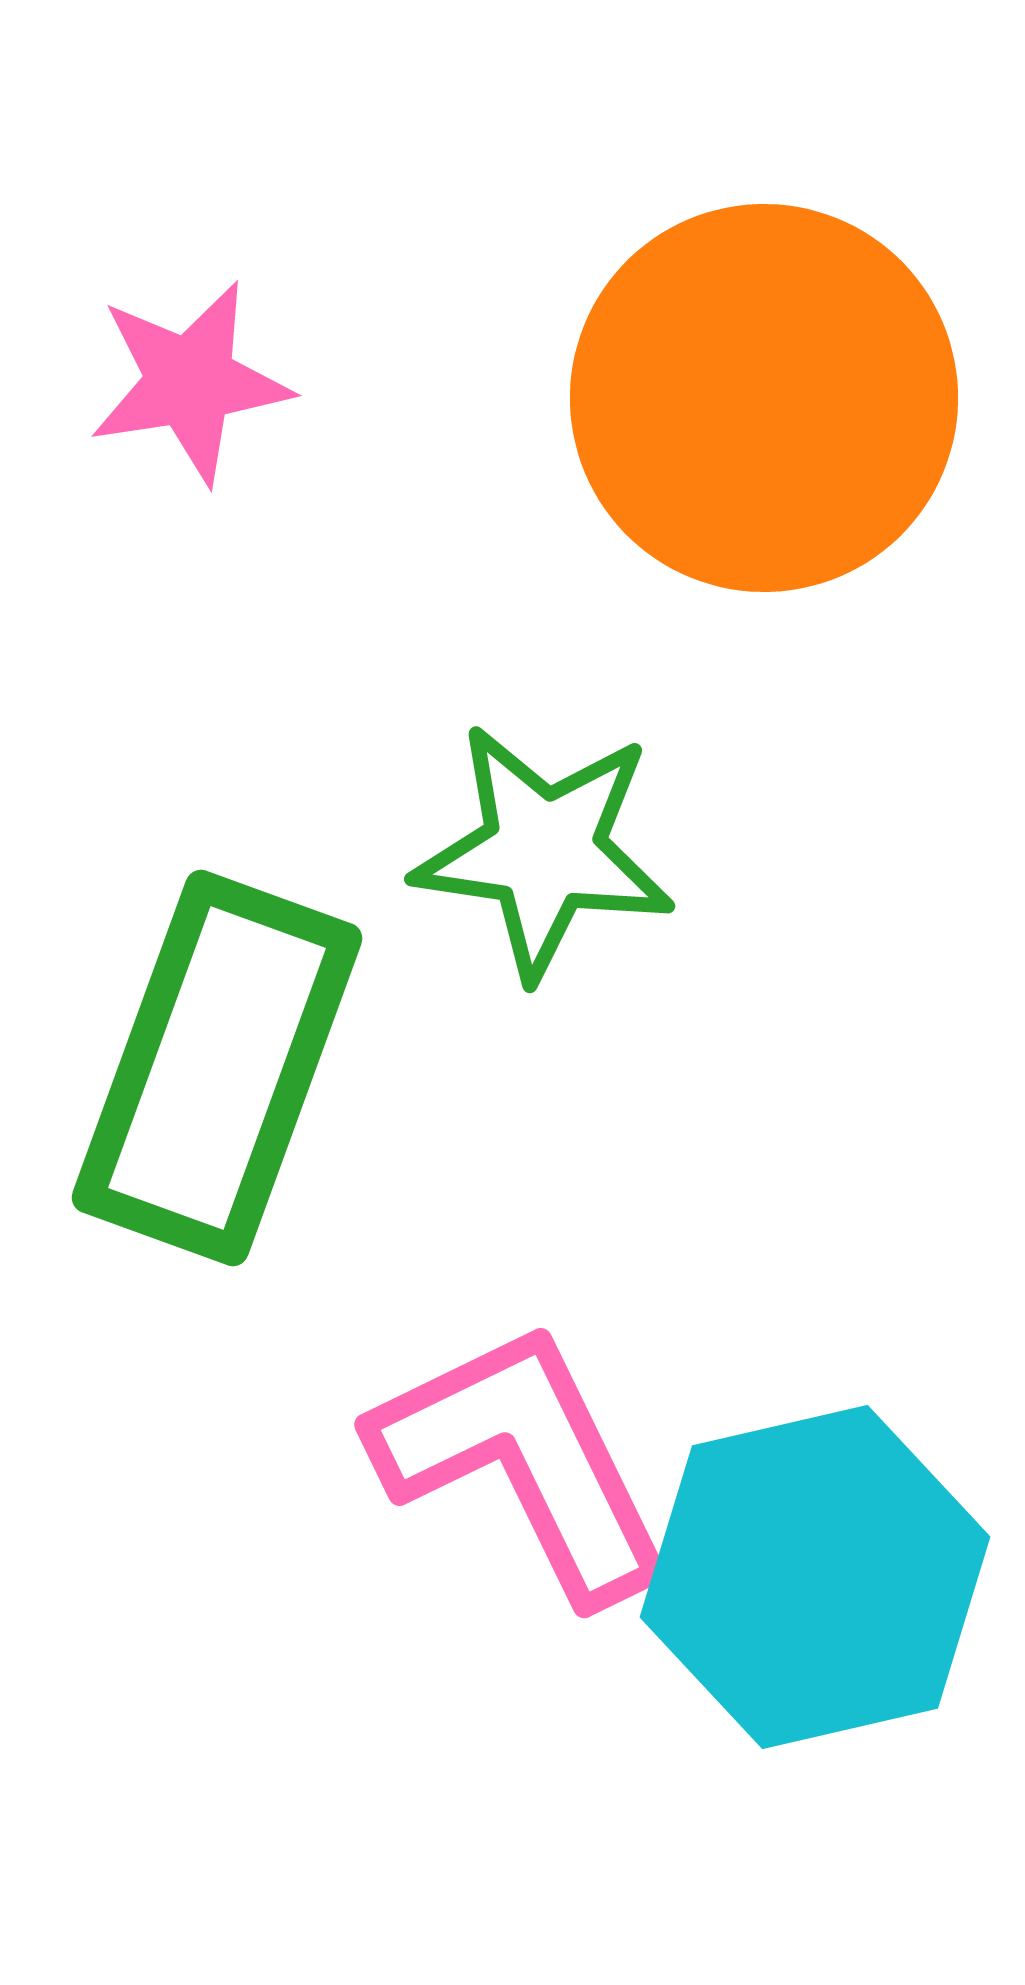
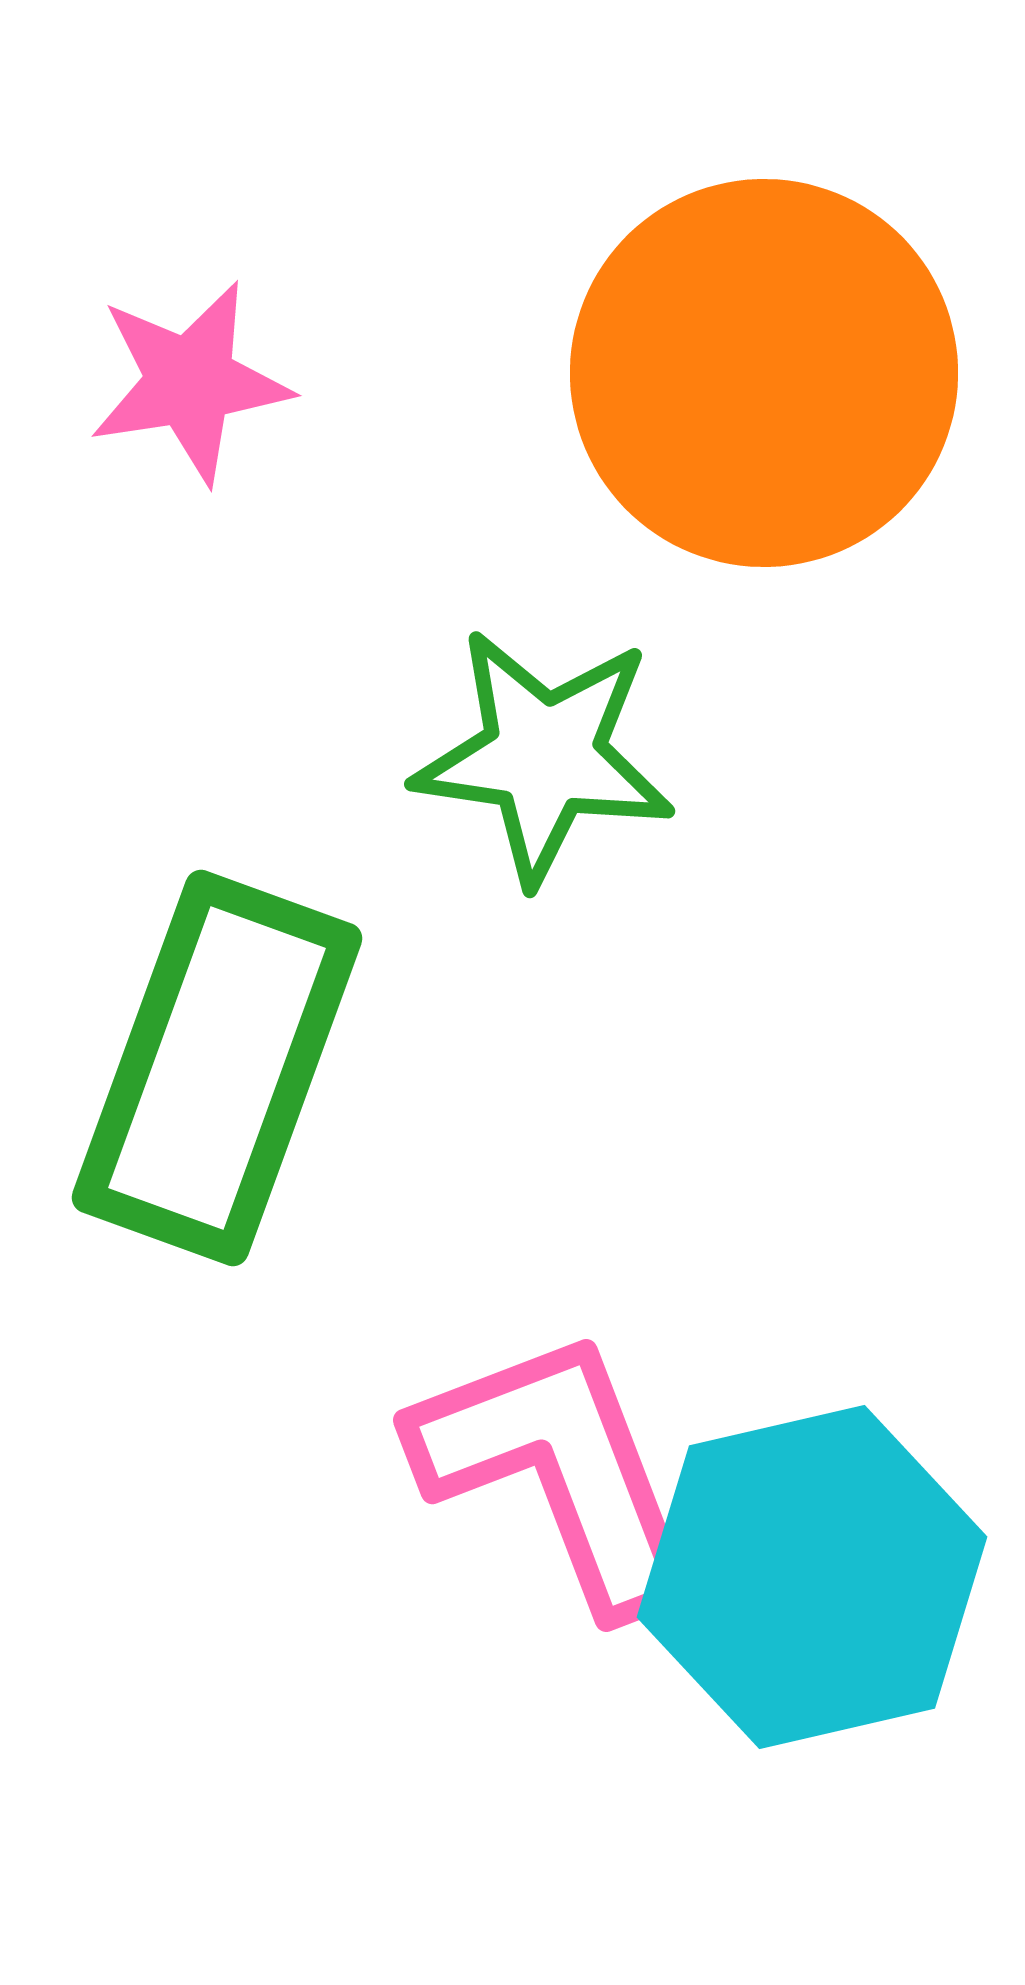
orange circle: moved 25 px up
green star: moved 95 px up
pink L-shape: moved 35 px right, 9 px down; rotated 5 degrees clockwise
cyan hexagon: moved 3 px left
